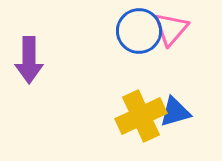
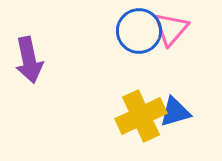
purple arrow: rotated 12 degrees counterclockwise
